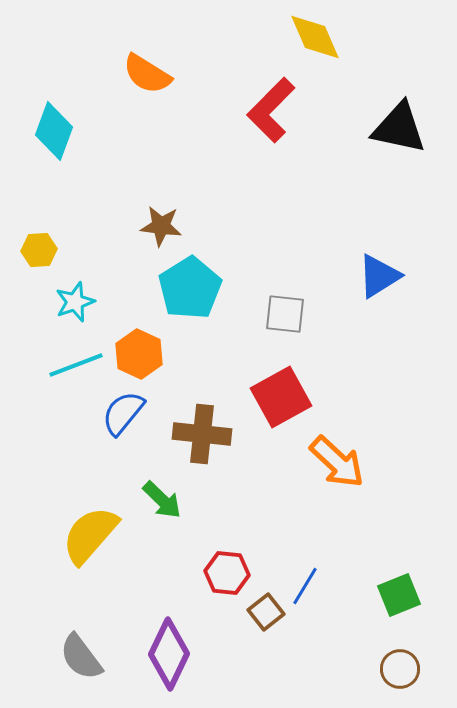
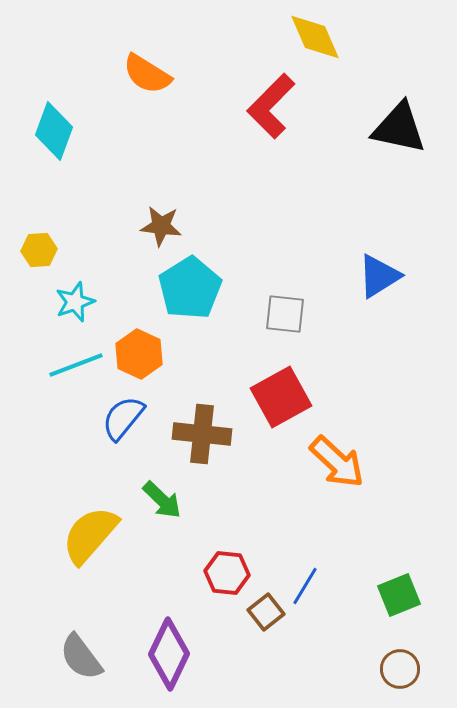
red L-shape: moved 4 px up
blue semicircle: moved 5 px down
